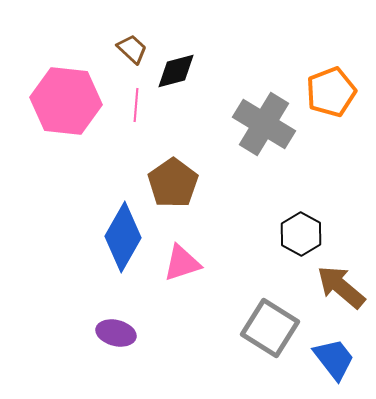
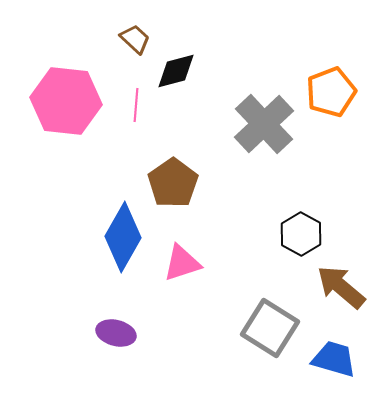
brown trapezoid: moved 3 px right, 10 px up
gray cross: rotated 16 degrees clockwise
blue trapezoid: rotated 36 degrees counterclockwise
